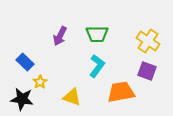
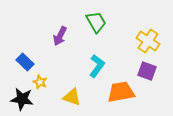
green trapezoid: moved 1 px left, 12 px up; rotated 120 degrees counterclockwise
yellow star: rotated 16 degrees counterclockwise
